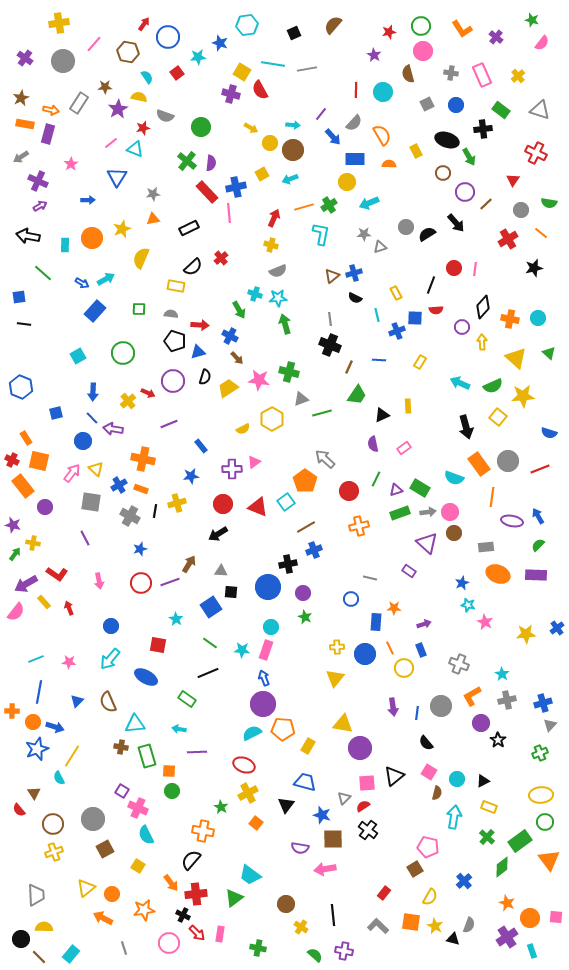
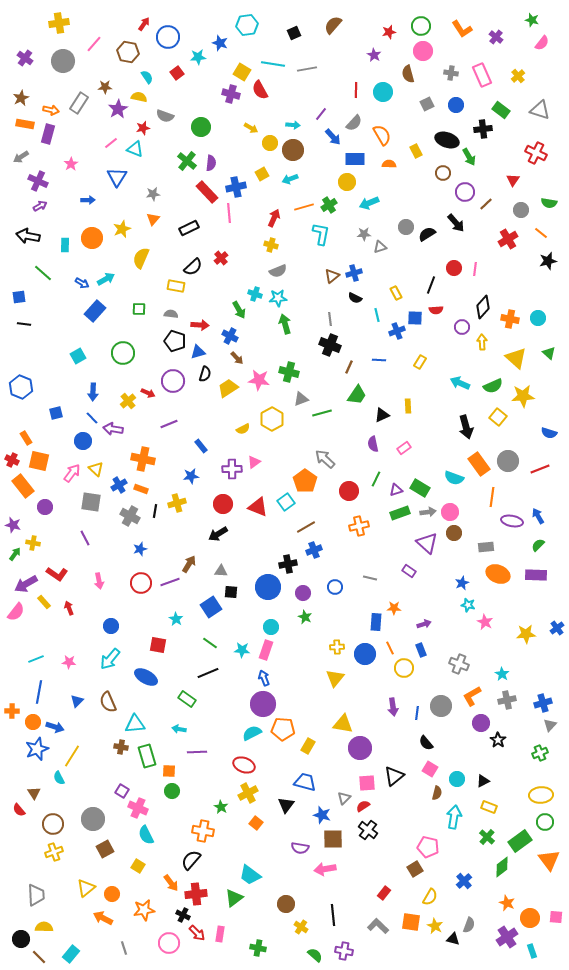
orange triangle at (153, 219): rotated 40 degrees counterclockwise
black star at (534, 268): moved 14 px right, 7 px up
black semicircle at (205, 377): moved 3 px up
blue circle at (351, 599): moved 16 px left, 12 px up
pink square at (429, 772): moved 1 px right, 3 px up
